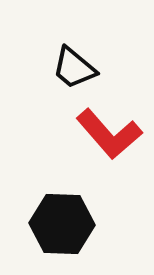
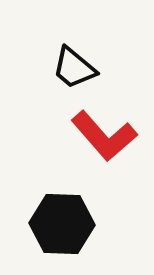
red L-shape: moved 5 px left, 2 px down
